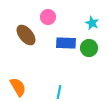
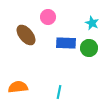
orange semicircle: rotated 66 degrees counterclockwise
